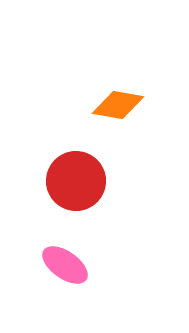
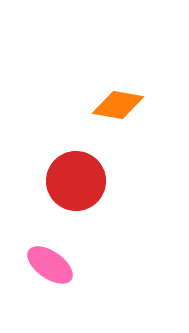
pink ellipse: moved 15 px left
